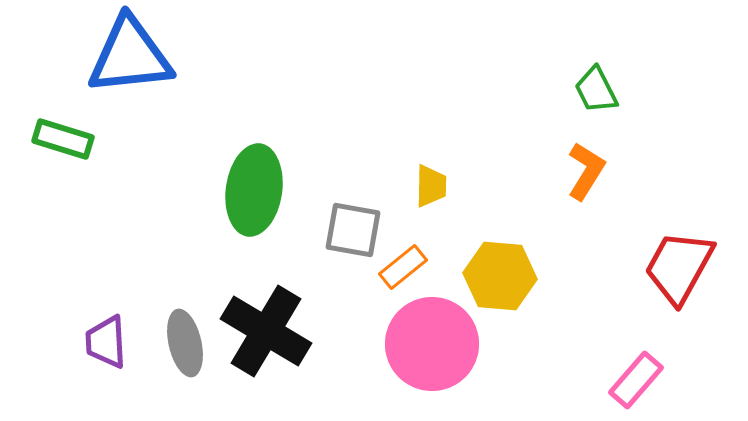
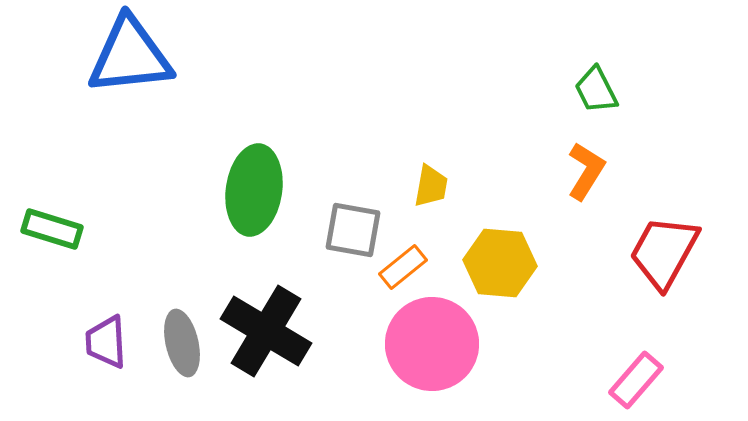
green rectangle: moved 11 px left, 90 px down
yellow trapezoid: rotated 9 degrees clockwise
red trapezoid: moved 15 px left, 15 px up
yellow hexagon: moved 13 px up
gray ellipse: moved 3 px left
